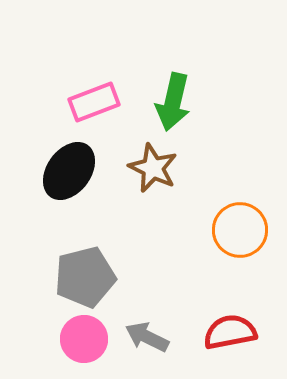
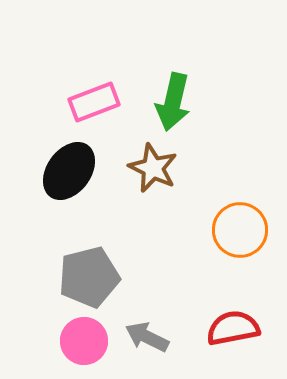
gray pentagon: moved 4 px right
red semicircle: moved 3 px right, 4 px up
pink circle: moved 2 px down
